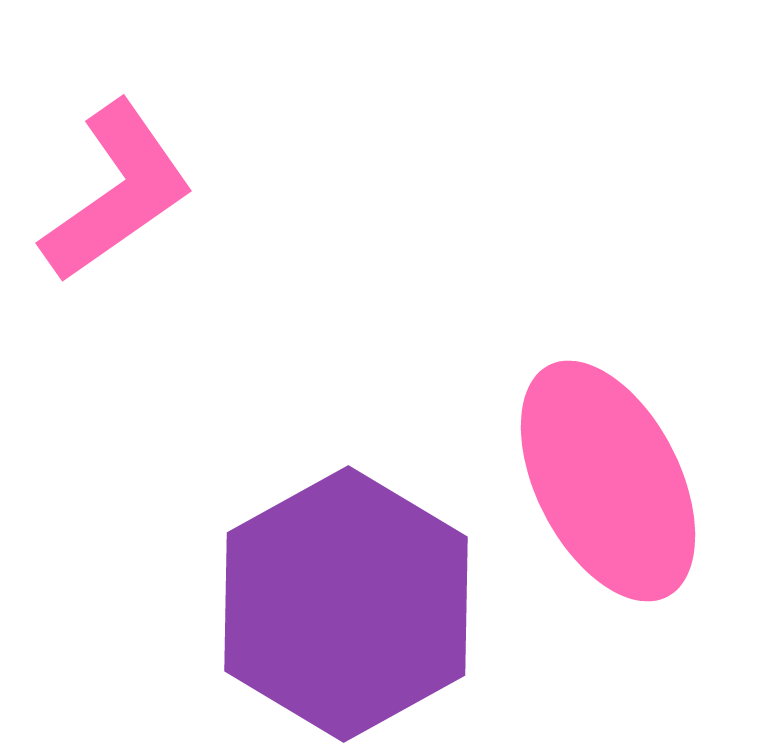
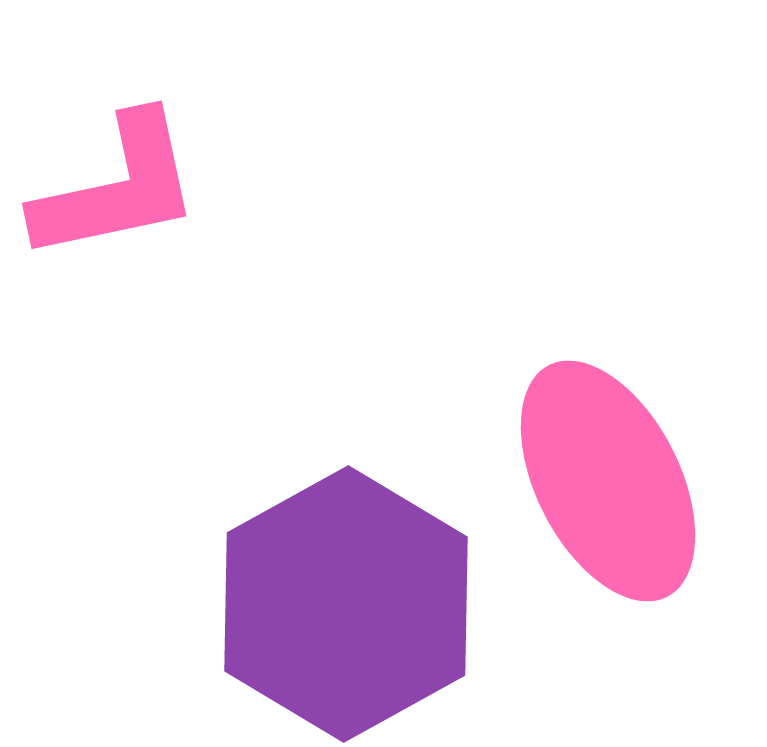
pink L-shape: moved 4 px up; rotated 23 degrees clockwise
